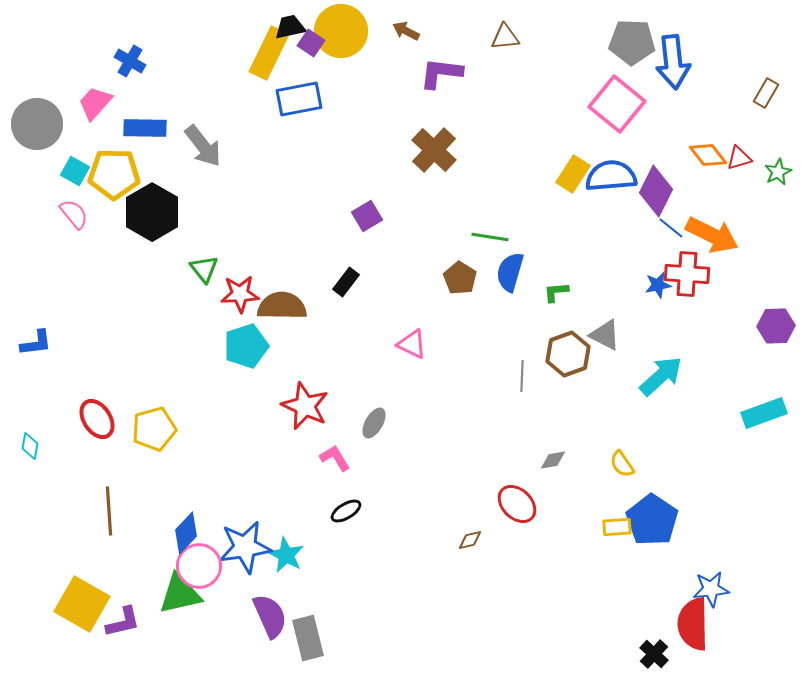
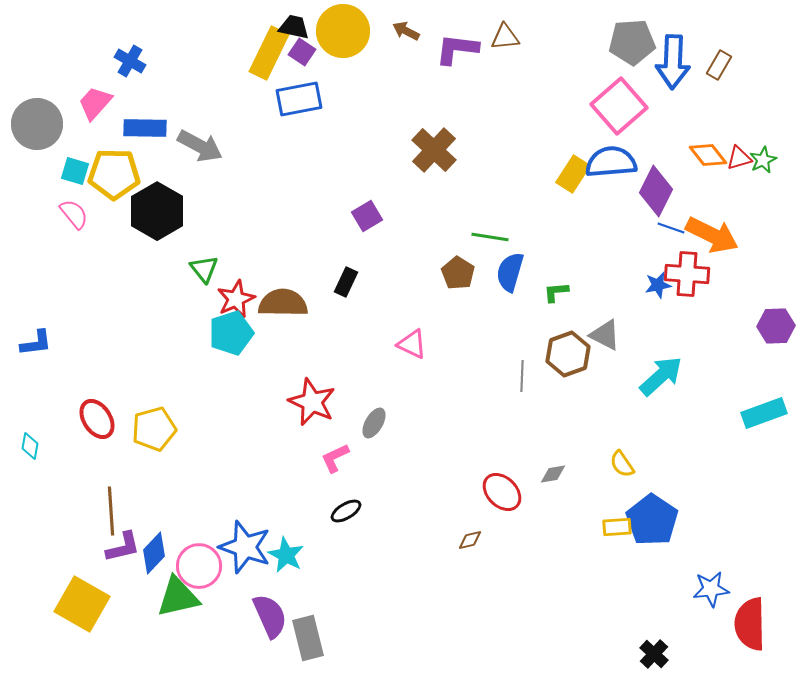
black trapezoid at (290, 27): moved 4 px right; rotated 24 degrees clockwise
yellow circle at (341, 31): moved 2 px right
gray pentagon at (632, 42): rotated 6 degrees counterclockwise
purple square at (311, 43): moved 9 px left, 9 px down
blue arrow at (673, 62): rotated 8 degrees clockwise
purple L-shape at (441, 73): moved 16 px right, 24 px up
brown rectangle at (766, 93): moved 47 px left, 28 px up
pink square at (617, 104): moved 2 px right, 2 px down; rotated 10 degrees clockwise
gray arrow at (203, 146): moved 3 px left; rotated 24 degrees counterclockwise
cyan square at (75, 171): rotated 12 degrees counterclockwise
green star at (778, 172): moved 15 px left, 12 px up
blue semicircle at (611, 176): moved 14 px up
black hexagon at (152, 212): moved 5 px right, 1 px up
blue line at (671, 228): rotated 20 degrees counterclockwise
brown pentagon at (460, 278): moved 2 px left, 5 px up
black rectangle at (346, 282): rotated 12 degrees counterclockwise
red star at (240, 294): moved 4 px left, 5 px down; rotated 21 degrees counterclockwise
brown semicircle at (282, 306): moved 1 px right, 3 px up
cyan pentagon at (246, 346): moved 15 px left, 13 px up
red star at (305, 406): moved 7 px right, 4 px up
pink L-shape at (335, 458): rotated 84 degrees counterclockwise
gray diamond at (553, 460): moved 14 px down
red ellipse at (517, 504): moved 15 px left, 12 px up
brown line at (109, 511): moved 2 px right
blue diamond at (186, 533): moved 32 px left, 20 px down
blue star at (245, 547): rotated 28 degrees clockwise
green triangle at (180, 594): moved 2 px left, 3 px down
purple L-shape at (123, 622): moved 75 px up
red semicircle at (693, 624): moved 57 px right
